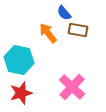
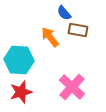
orange arrow: moved 2 px right, 4 px down
cyan hexagon: rotated 8 degrees counterclockwise
red star: moved 1 px up
